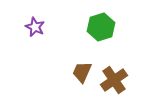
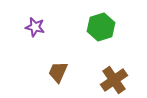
purple star: rotated 12 degrees counterclockwise
brown trapezoid: moved 24 px left
